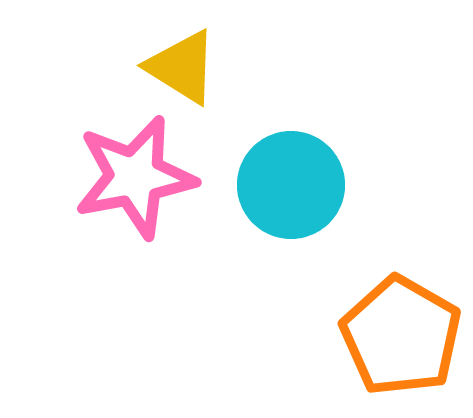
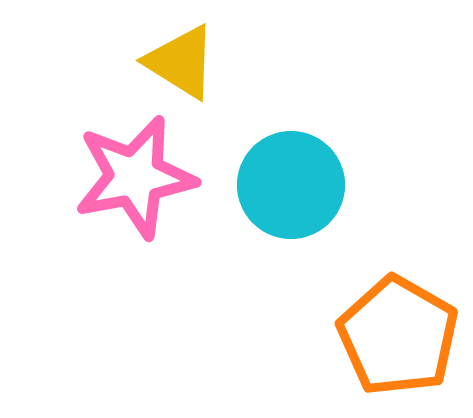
yellow triangle: moved 1 px left, 5 px up
orange pentagon: moved 3 px left
